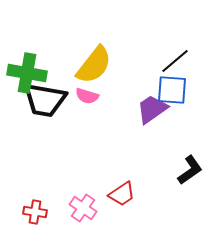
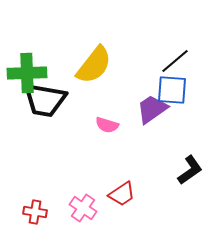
green cross: rotated 12 degrees counterclockwise
pink semicircle: moved 20 px right, 29 px down
